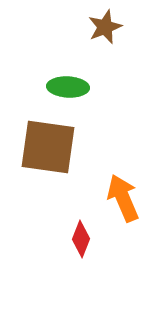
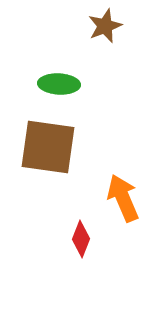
brown star: moved 1 px up
green ellipse: moved 9 px left, 3 px up
